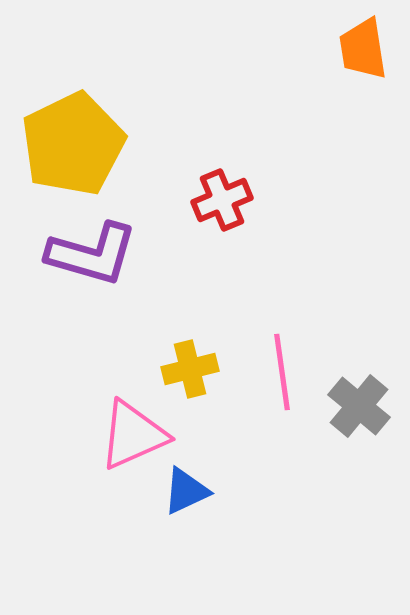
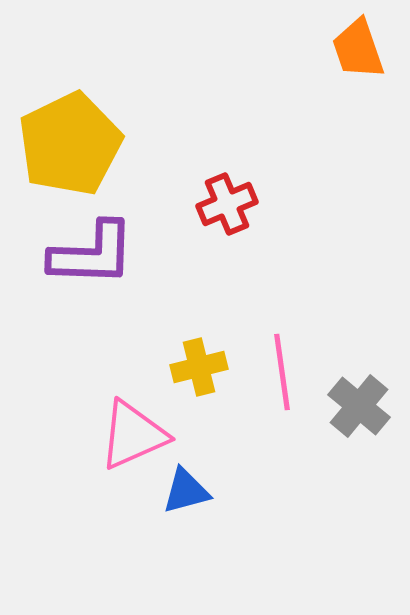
orange trapezoid: moved 5 px left; rotated 10 degrees counterclockwise
yellow pentagon: moved 3 px left
red cross: moved 5 px right, 4 px down
purple L-shape: rotated 14 degrees counterclockwise
yellow cross: moved 9 px right, 2 px up
blue triangle: rotated 10 degrees clockwise
